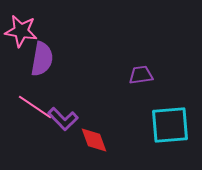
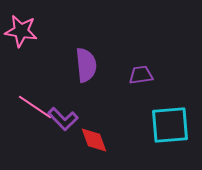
purple semicircle: moved 44 px right, 6 px down; rotated 16 degrees counterclockwise
